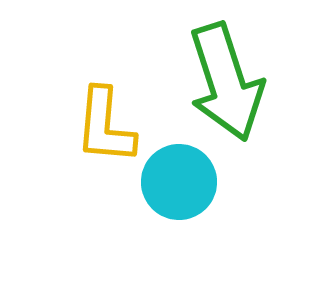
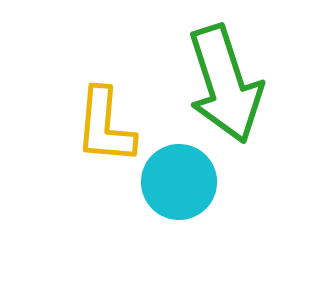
green arrow: moved 1 px left, 2 px down
